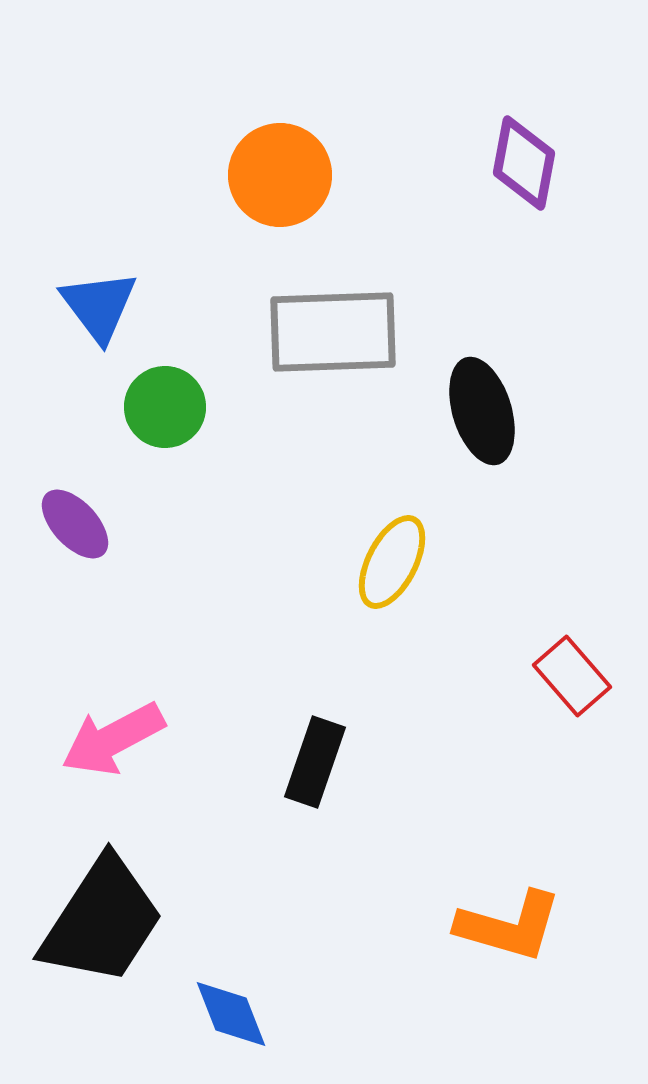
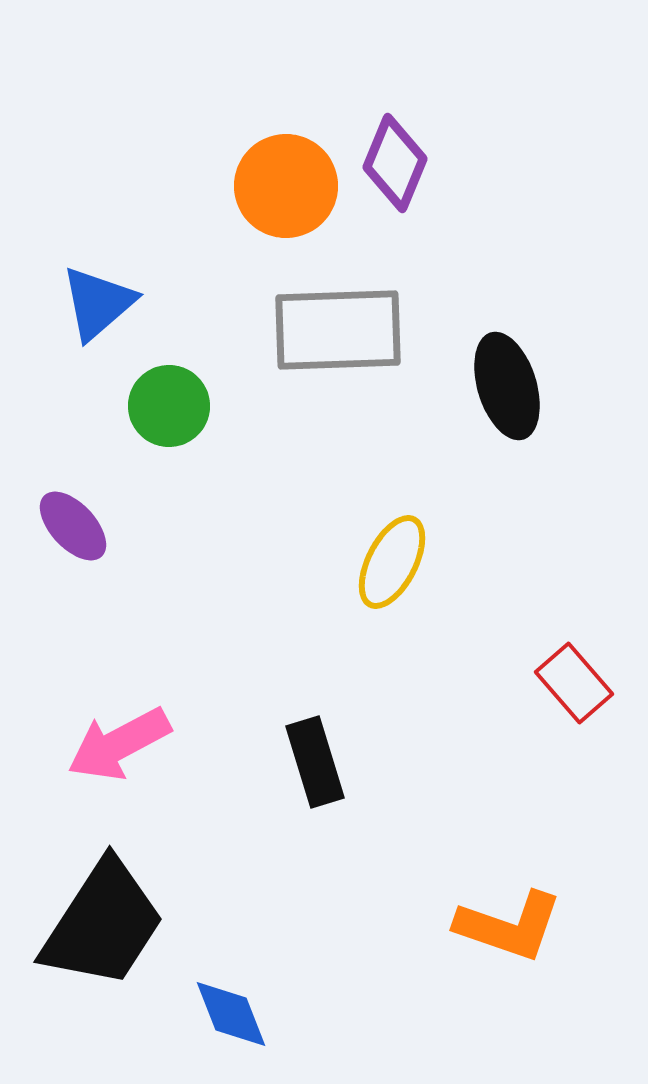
purple diamond: moved 129 px left; rotated 12 degrees clockwise
orange circle: moved 6 px right, 11 px down
blue triangle: moved 1 px left, 3 px up; rotated 26 degrees clockwise
gray rectangle: moved 5 px right, 2 px up
green circle: moved 4 px right, 1 px up
black ellipse: moved 25 px right, 25 px up
purple ellipse: moved 2 px left, 2 px down
red rectangle: moved 2 px right, 7 px down
pink arrow: moved 6 px right, 5 px down
black rectangle: rotated 36 degrees counterclockwise
black trapezoid: moved 1 px right, 3 px down
orange L-shape: rotated 3 degrees clockwise
